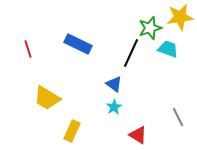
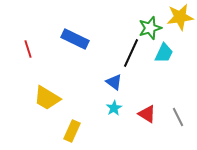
blue rectangle: moved 3 px left, 5 px up
cyan trapezoid: moved 4 px left, 4 px down; rotated 95 degrees clockwise
blue triangle: moved 2 px up
cyan star: moved 1 px down
red triangle: moved 9 px right, 21 px up
